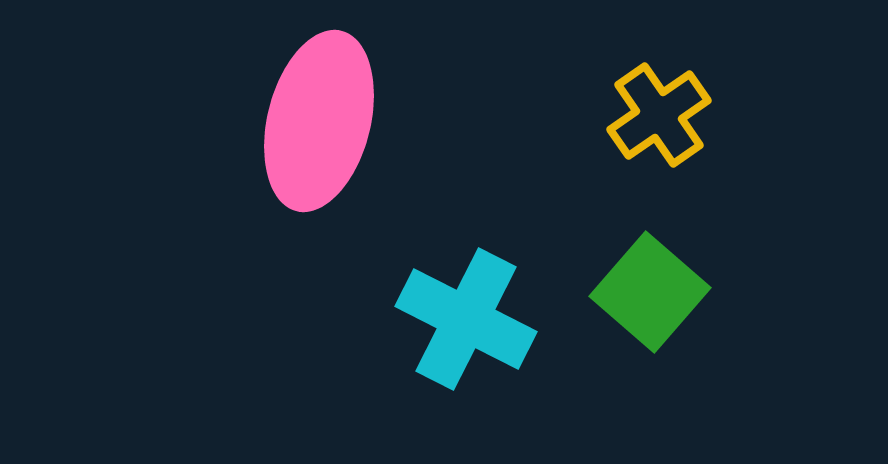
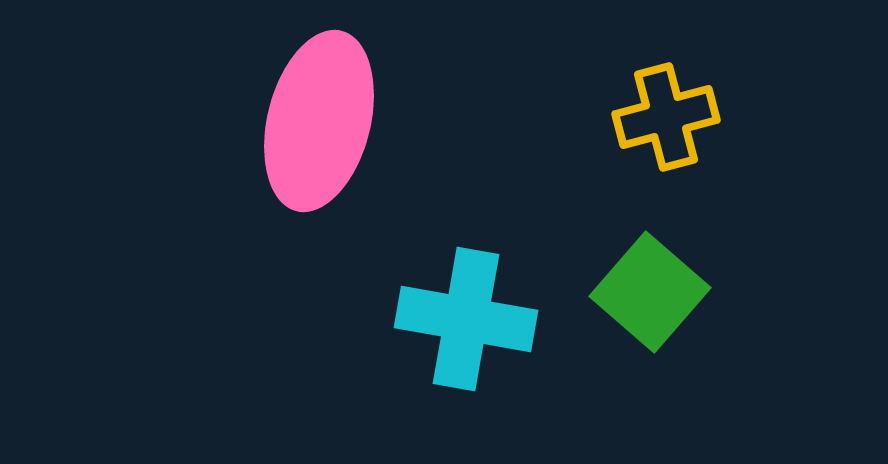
yellow cross: moved 7 px right, 2 px down; rotated 20 degrees clockwise
cyan cross: rotated 17 degrees counterclockwise
